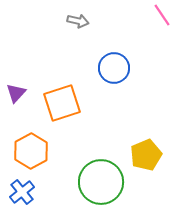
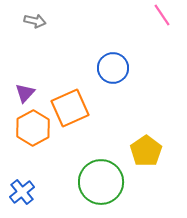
gray arrow: moved 43 px left
blue circle: moved 1 px left
purple triangle: moved 9 px right
orange square: moved 8 px right, 5 px down; rotated 6 degrees counterclockwise
orange hexagon: moved 2 px right, 23 px up
yellow pentagon: moved 4 px up; rotated 12 degrees counterclockwise
